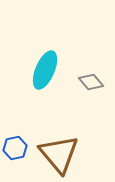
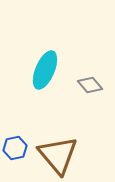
gray diamond: moved 1 px left, 3 px down
brown triangle: moved 1 px left, 1 px down
